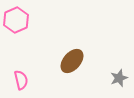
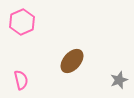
pink hexagon: moved 6 px right, 2 px down
gray star: moved 2 px down
